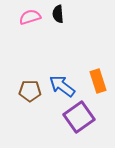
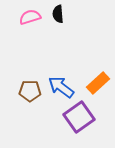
orange rectangle: moved 2 px down; rotated 65 degrees clockwise
blue arrow: moved 1 px left, 1 px down
